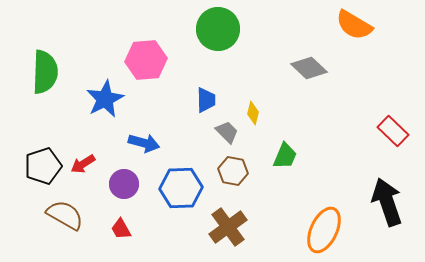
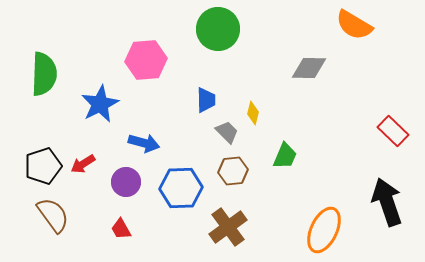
gray diamond: rotated 42 degrees counterclockwise
green semicircle: moved 1 px left, 2 px down
blue star: moved 5 px left, 5 px down
brown hexagon: rotated 16 degrees counterclockwise
purple circle: moved 2 px right, 2 px up
brown semicircle: moved 12 px left; rotated 24 degrees clockwise
